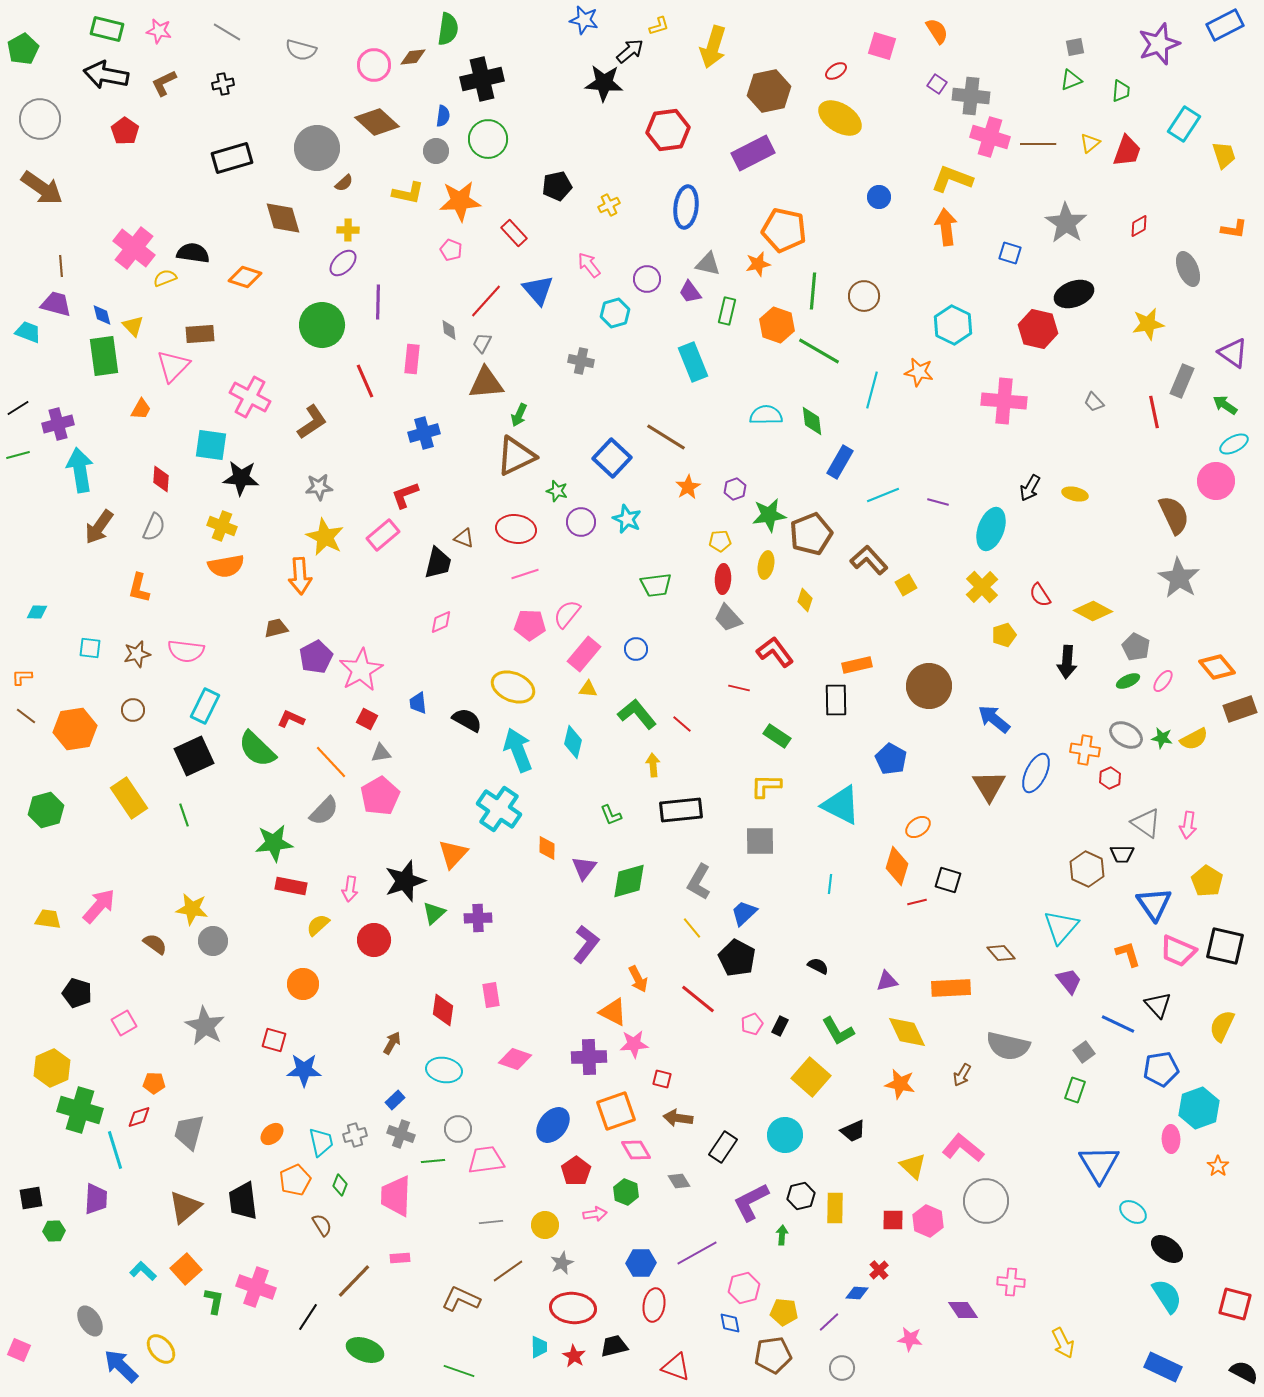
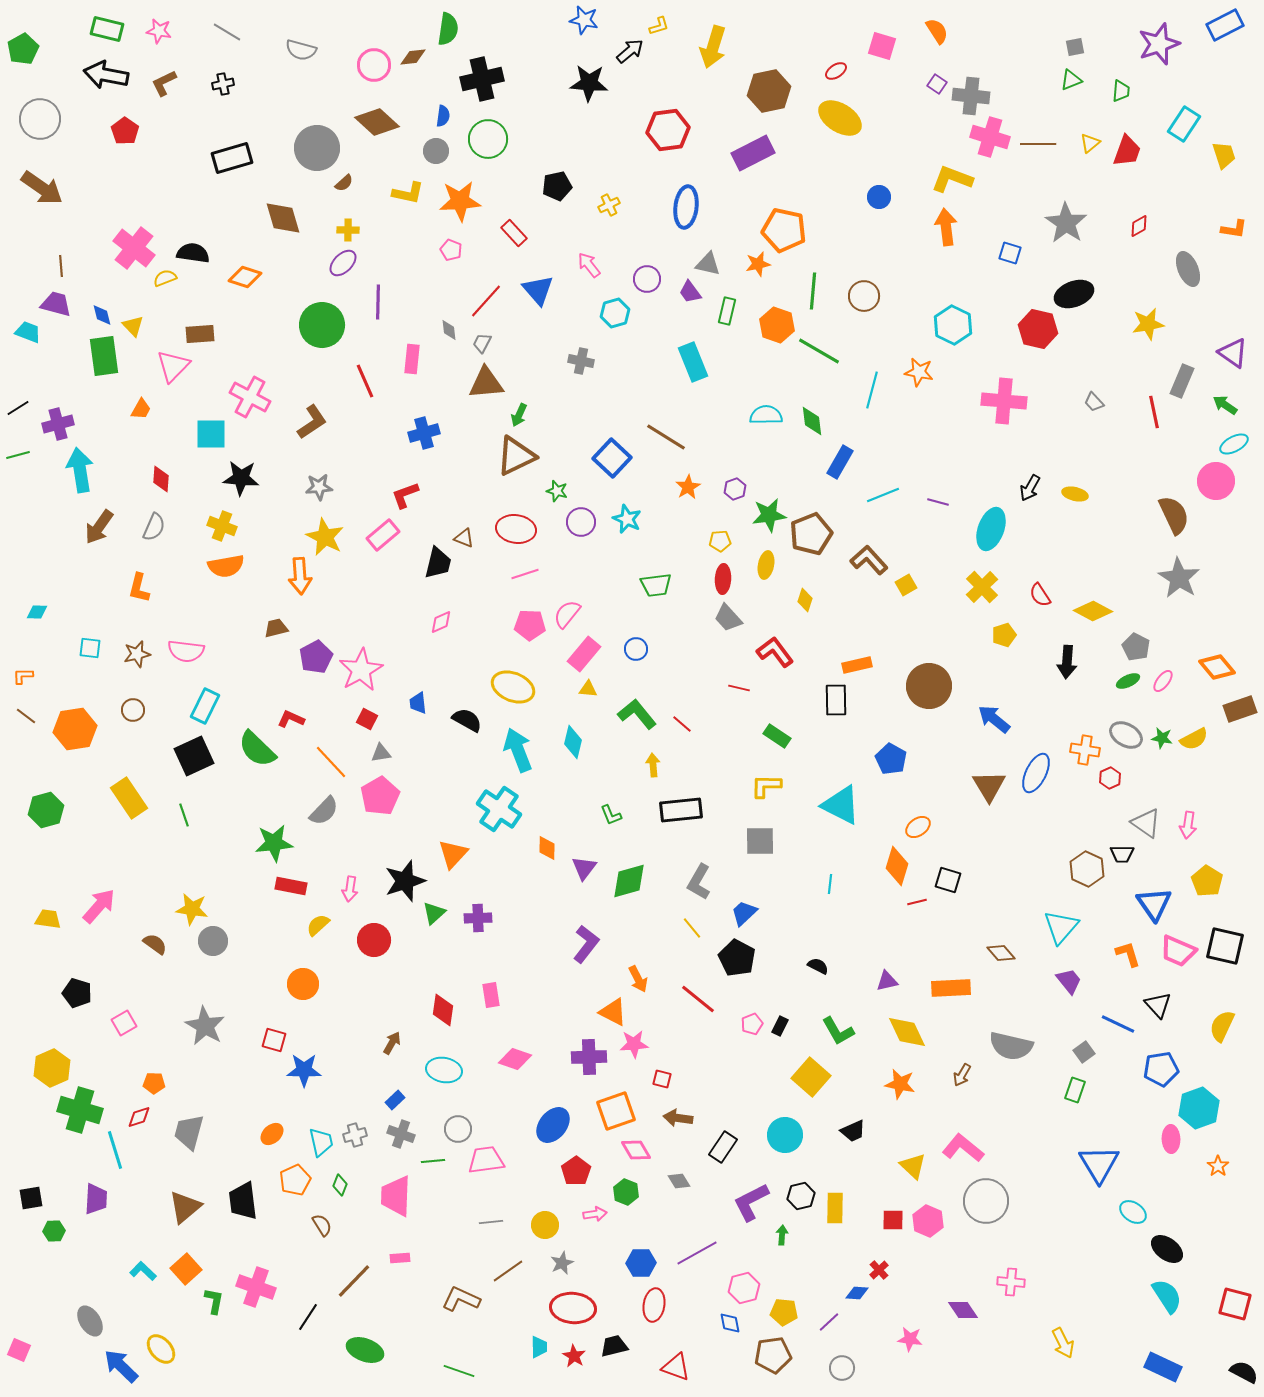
black star at (604, 83): moved 15 px left
cyan square at (211, 445): moved 11 px up; rotated 8 degrees counterclockwise
orange L-shape at (22, 677): moved 1 px right, 1 px up
gray semicircle at (1008, 1046): moved 3 px right
